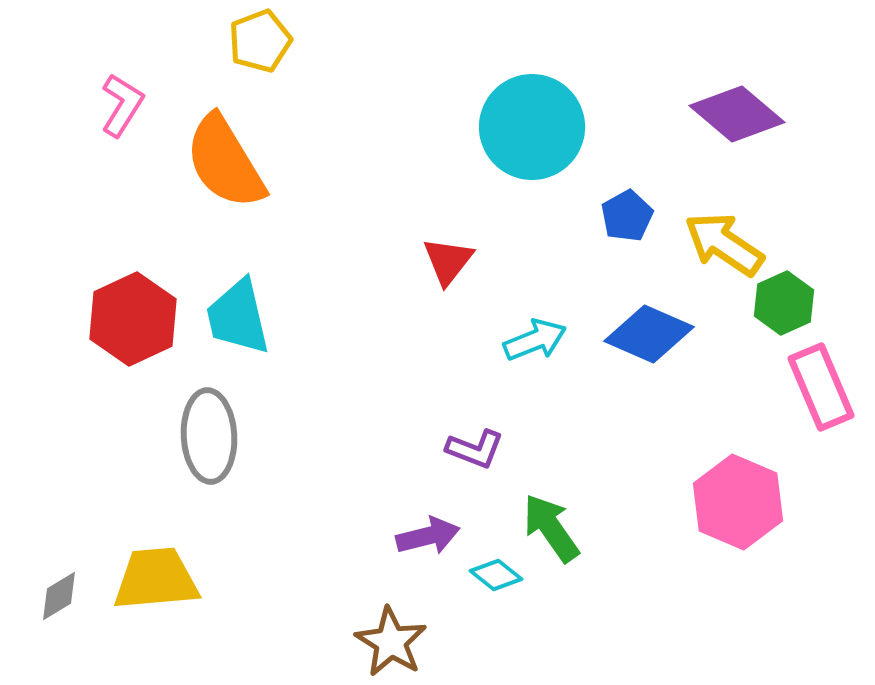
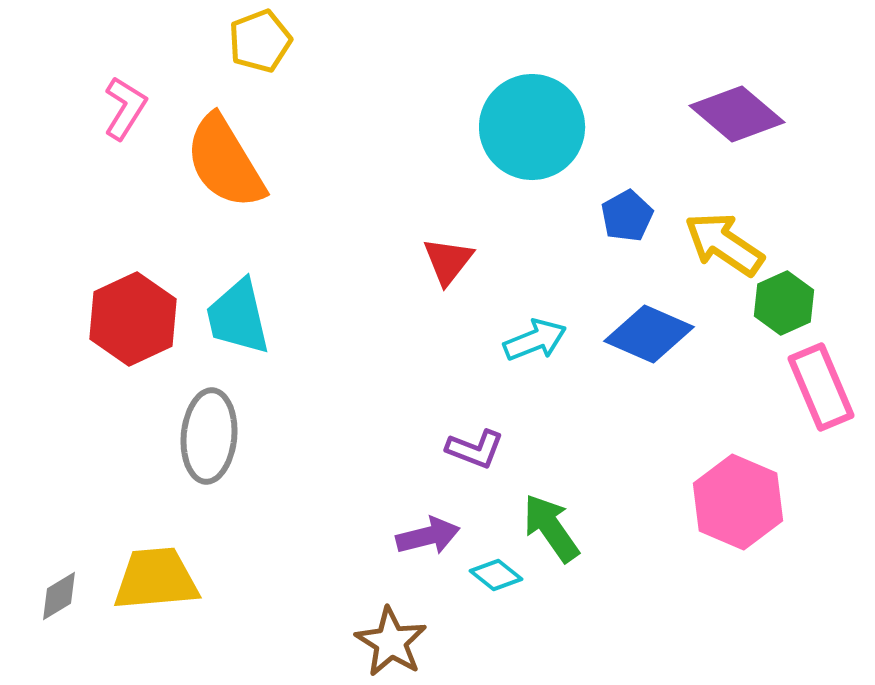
pink L-shape: moved 3 px right, 3 px down
gray ellipse: rotated 8 degrees clockwise
